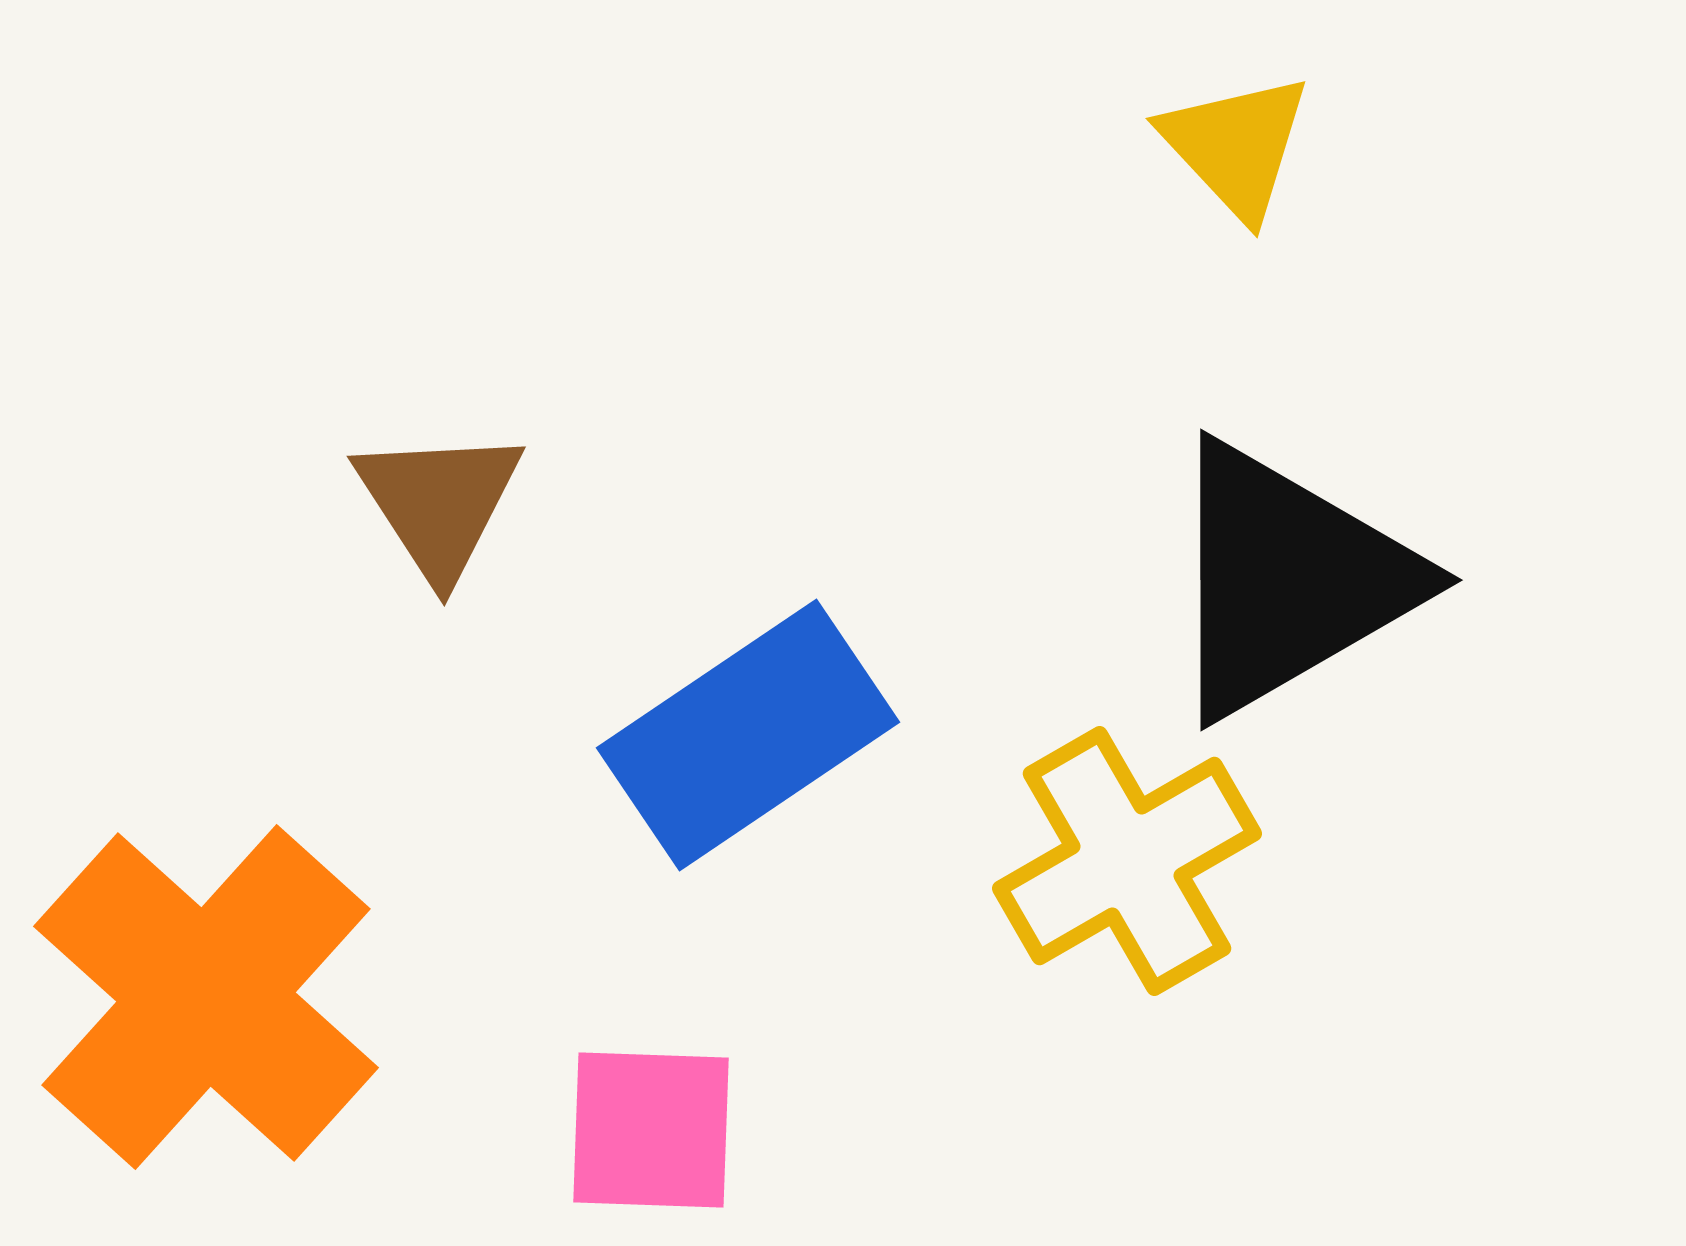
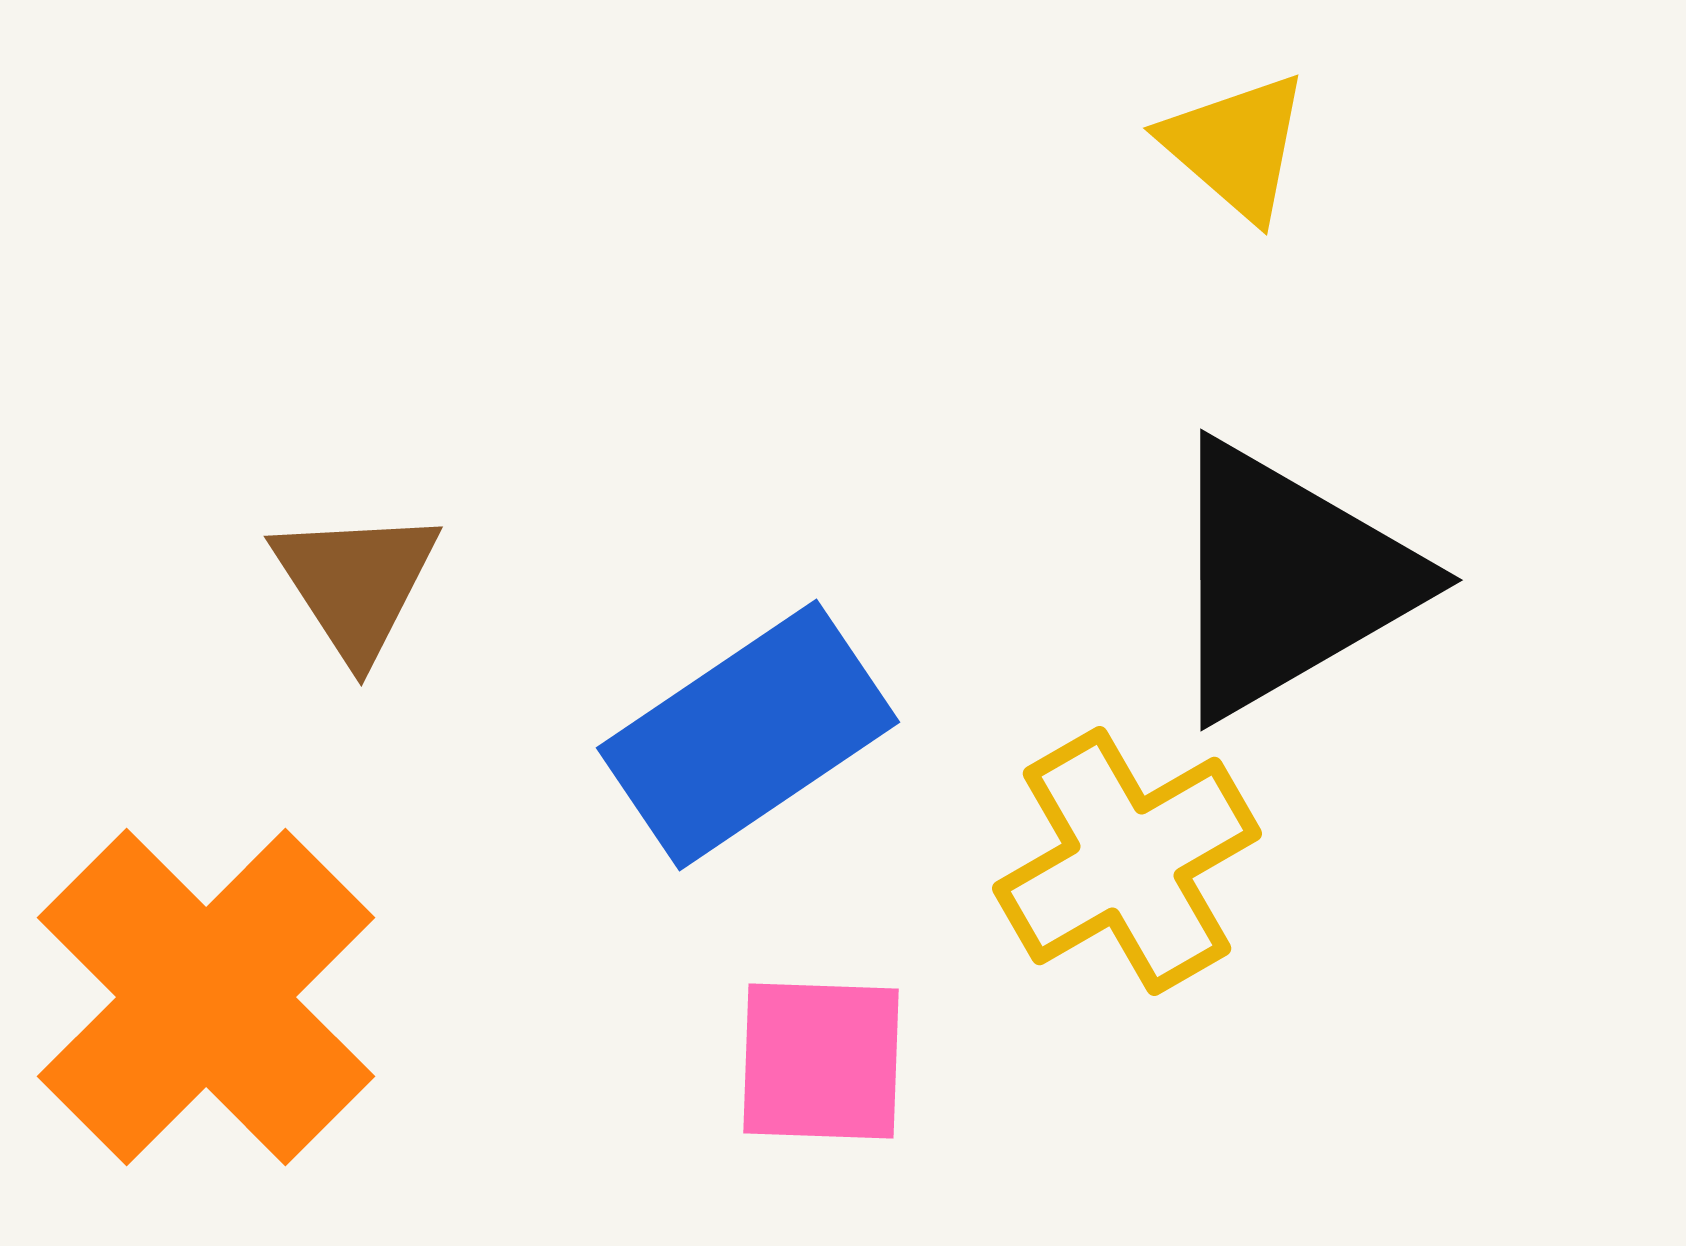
yellow triangle: rotated 6 degrees counterclockwise
brown triangle: moved 83 px left, 80 px down
orange cross: rotated 3 degrees clockwise
pink square: moved 170 px right, 69 px up
